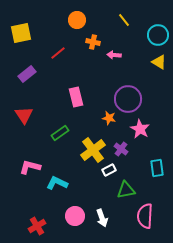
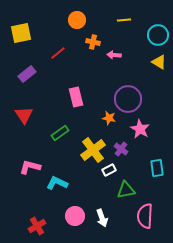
yellow line: rotated 56 degrees counterclockwise
